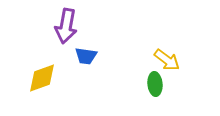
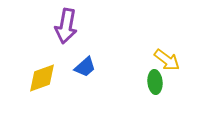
blue trapezoid: moved 1 px left, 11 px down; rotated 50 degrees counterclockwise
green ellipse: moved 2 px up
